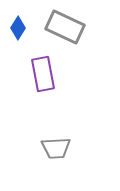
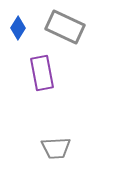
purple rectangle: moved 1 px left, 1 px up
